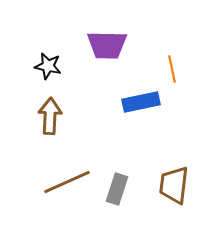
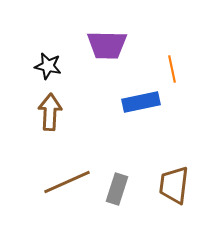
brown arrow: moved 4 px up
